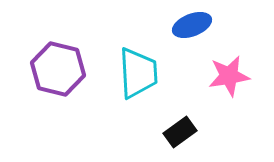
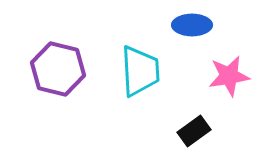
blue ellipse: rotated 21 degrees clockwise
cyan trapezoid: moved 2 px right, 2 px up
black rectangle: moved 14 px right, 1 px up
